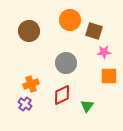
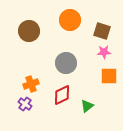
brown square: moved 8 px right
green triangle: rotated 16 degrees clockwise
